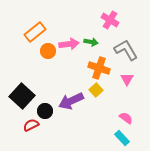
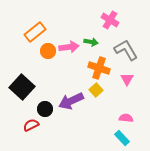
pink arrow: moved 3 px down
black square: moved 9 px up
black circle: moved 2 px up
pink semicircle: rotated 32 degrees counterclockwise
